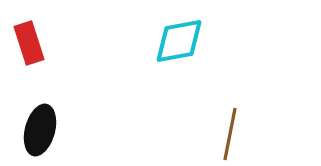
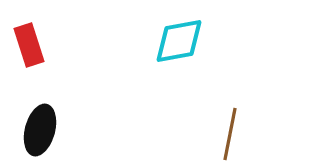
red rectangle: moved 2 px down
